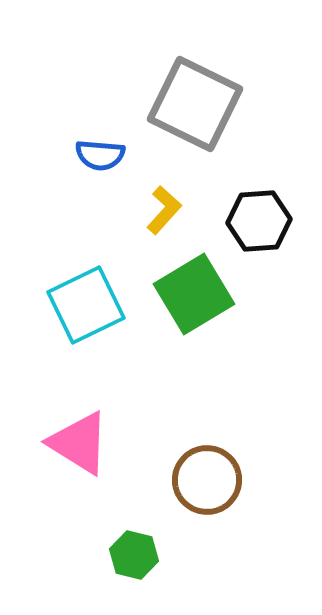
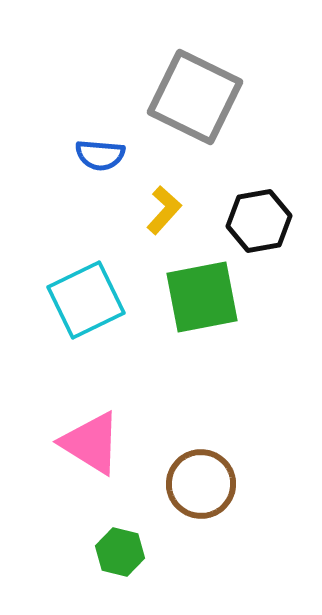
gray square: moved 7 px up
black hexagon: rotated 6 degrees counterclockwise
green square: moved 8 px right, 3 px down; rotated 20 degrees clockwise
cyan square: moved 5 px up
pink triangle: moved 12 px right
brown circle: moved 6 px left, 4 px down
green hexagon: moved 14 px left, 3 px up
